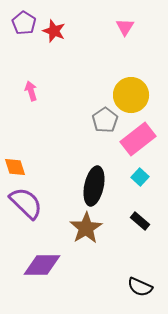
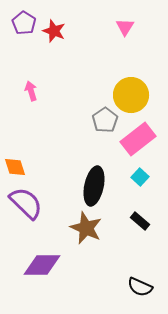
brown star: rotated 16 degrees counterclockwise
